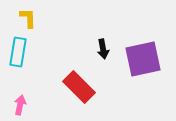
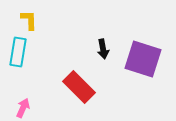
yellow L-shape: moved 1 px right, 2 px down
purple square: rotated 30 degrees clockwise
pink arrow: moved 3 px right, 3 px down; rotated 12 degrees clockwise
